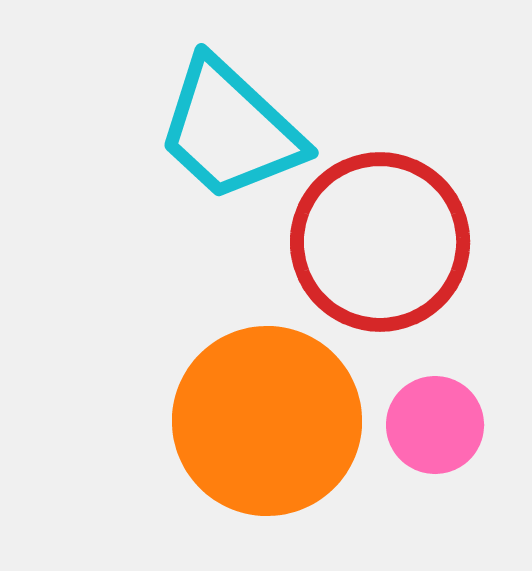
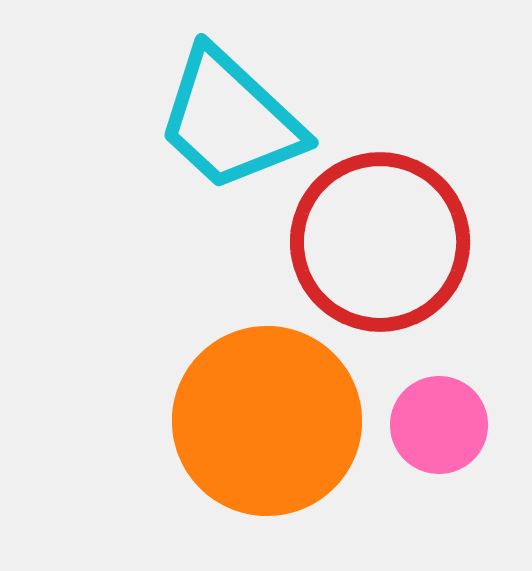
cyan trapezoid: moved 10 px up
pink circle: moved 4 px right
